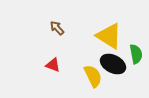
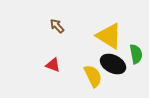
brown arrow: moved 2 px up
